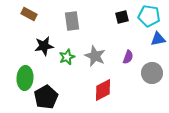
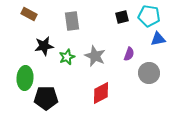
purple semicircle: moved 1 px right, 3 px up
gray circle: moved 3 px left
red diamond: moved 2 px left, 3 px down
black pentagon: moved 1 px down; rotated 30 degrees clockwise
